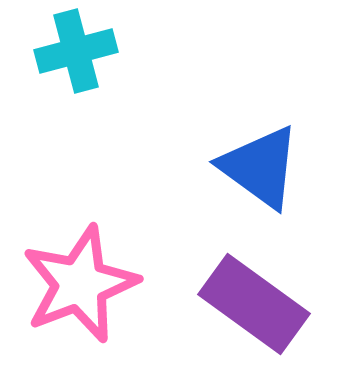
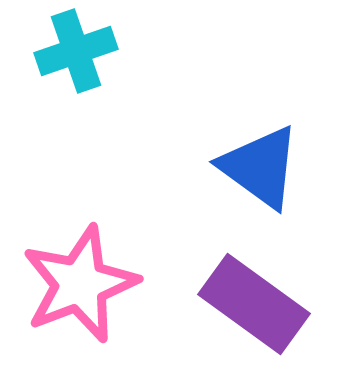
cyan cross: rotated 4 degrees counterclockwise
